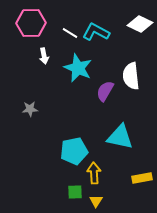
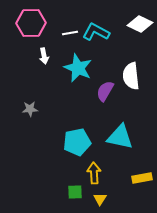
white line: rotated 42 degrees counterclockwise
cyan pentagon: moved 3 px right, 9 px up
yellow triangle: moved 4 px right, 2 px up
